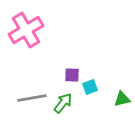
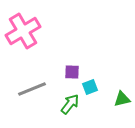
pink cross: moved 3 px left, 1 px down
purple square: moved 3 px up
gray line: moved 9 px up; rotated 12 degrees counterclockwise
green arrow: moved 7 px right, 1 px down
